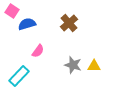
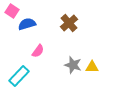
yellow triangle: moved 2 px left, 1 px down
